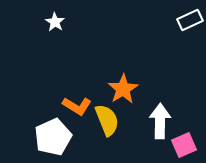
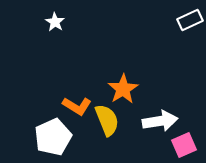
white arrow: rotated 80 degrees clockwise
